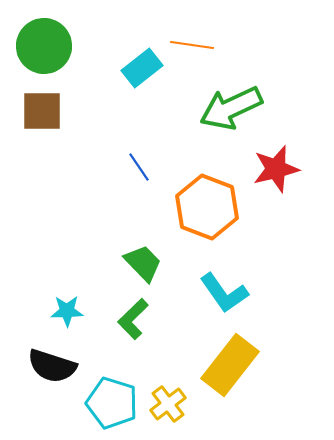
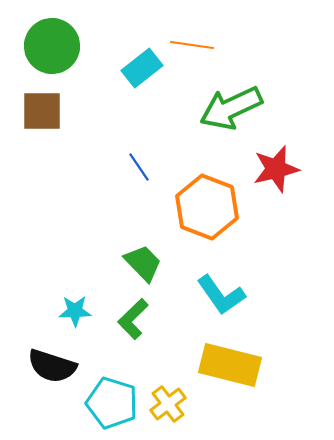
green circle: moved 8 px right
cyan L-shape: moved 3 px left, 2 px down
cyan star: moved 8 px right
yellow rectangle: rotated 66 degrees clockwise
